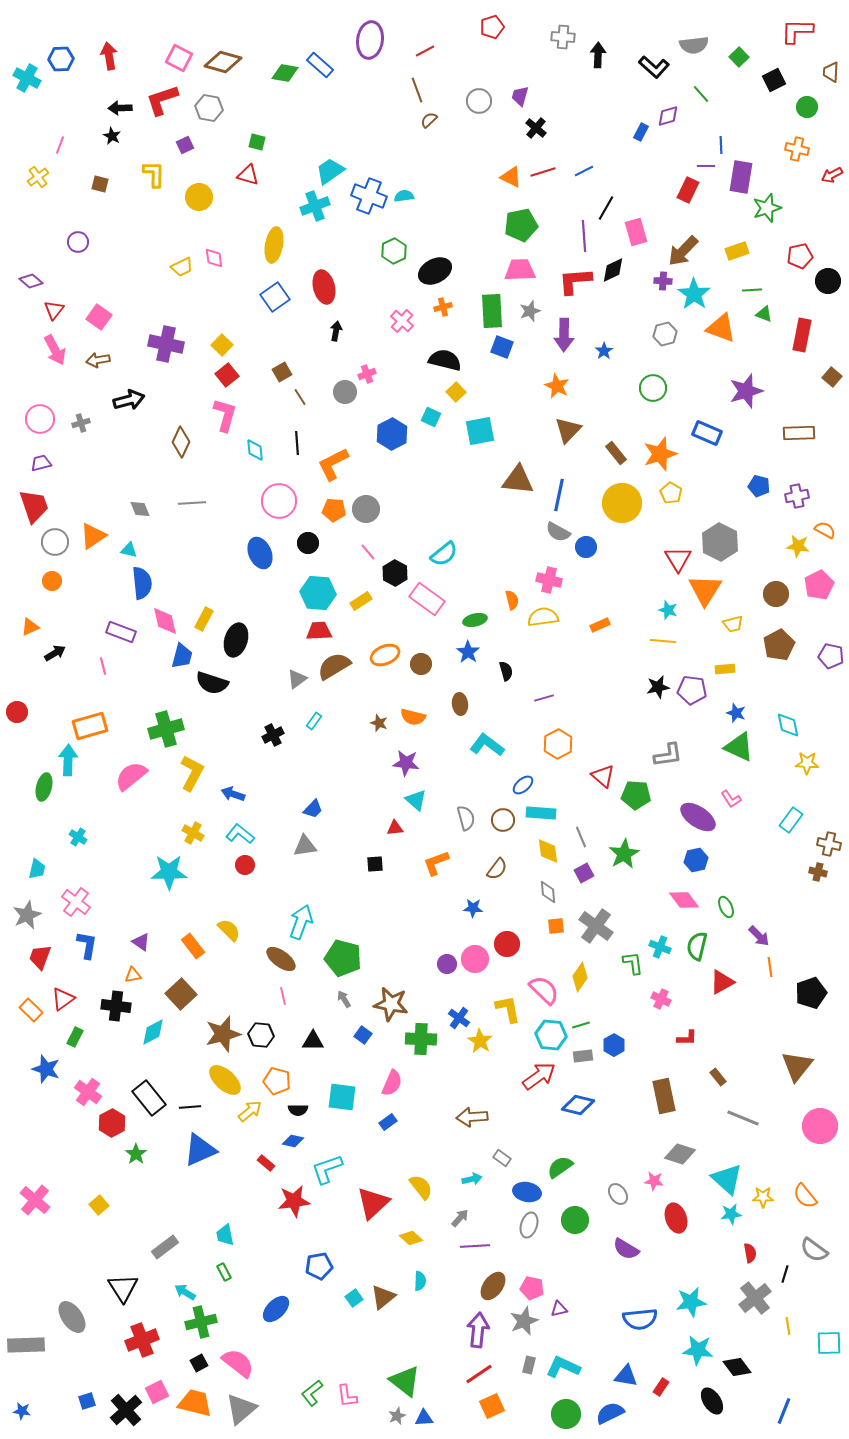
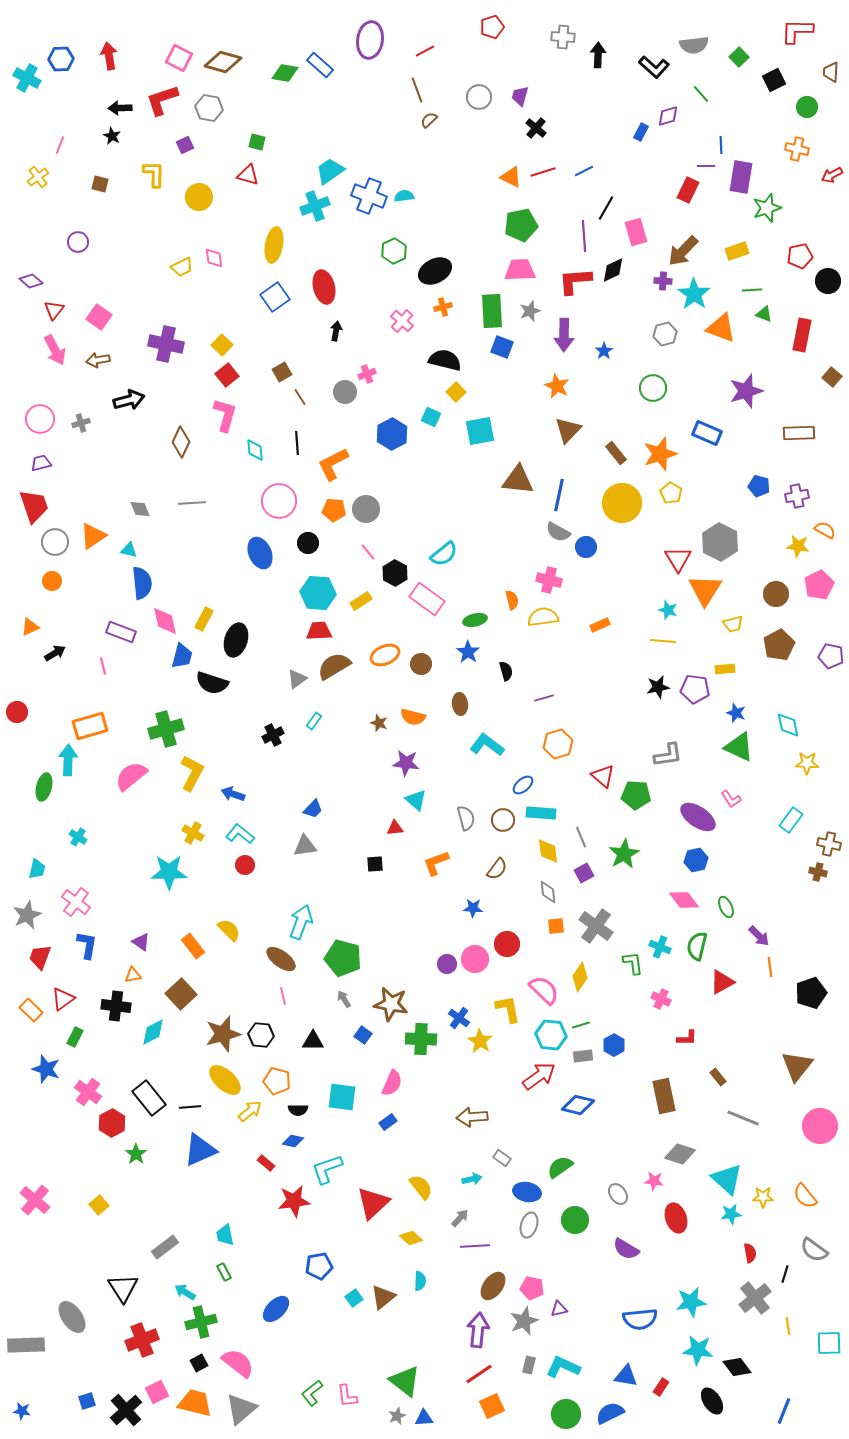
gray circle at (479, 101): moved 4 px up
purple pentagon at (692, 690): moved 3 px right, 1 px up
orange hexagon at (558, 744): rotated 12 degrees clockwise
